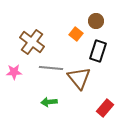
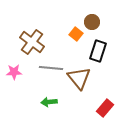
brown circle: moved 4 px left, 1 px down
